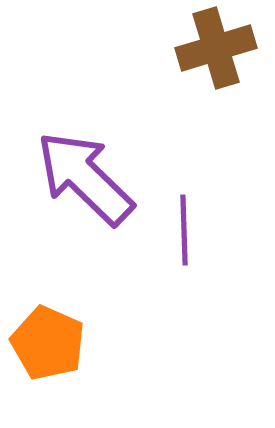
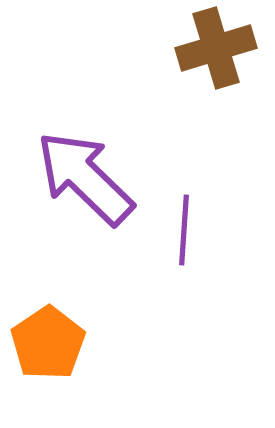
purple line: rotated 6 degrees clockwise
orange pentagon: rotated 14 degrees clockwise
